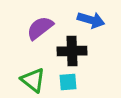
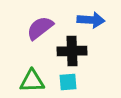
blue arrow: rotated 12 degrees counterclockwise
green triangle: moved 1 px left, 1 px down; rotated 40 degrees counterclockwise
